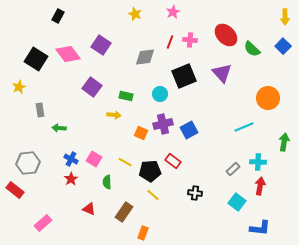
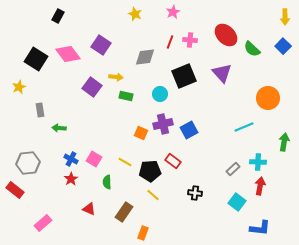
yellow arrow at (114, 115): moved 2 px right, 38 px up
